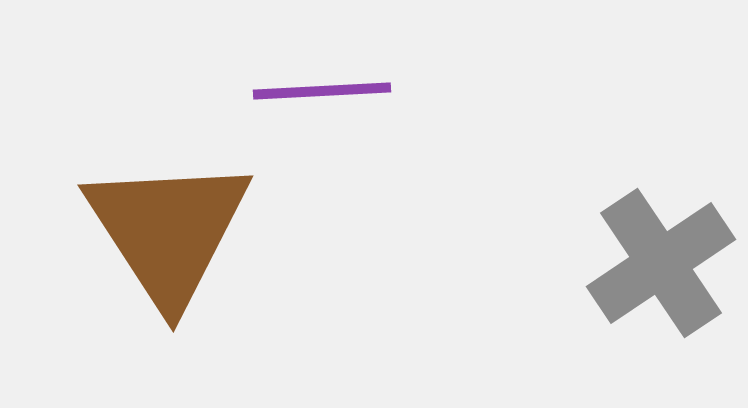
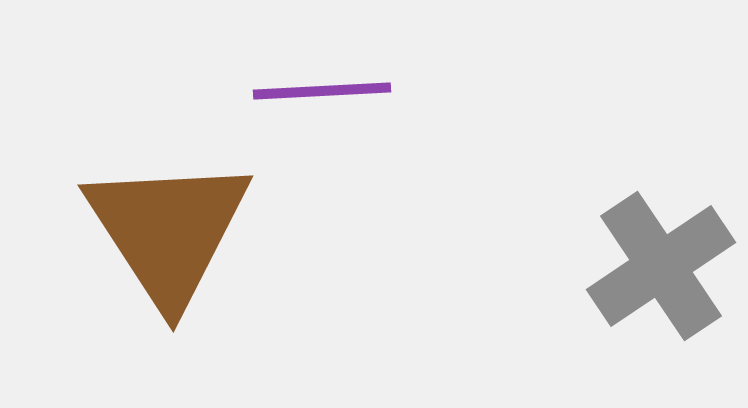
gray cross: moved 3 px down
